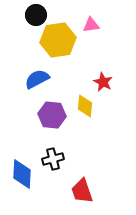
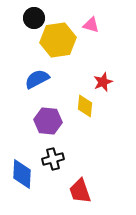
black circle: moved 2 px left, 3 px down
pink triangle: rotated 24 degrees clockwise
red star: rotated 24 degrees clockwise
purple hexagon: moved 4 px left, 6 px down
red trapezoid: moved 2 px left
